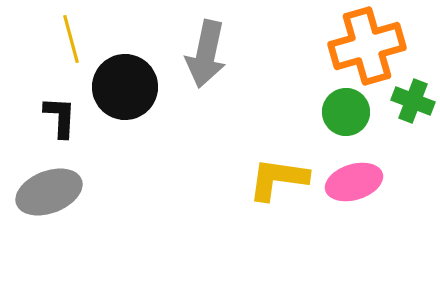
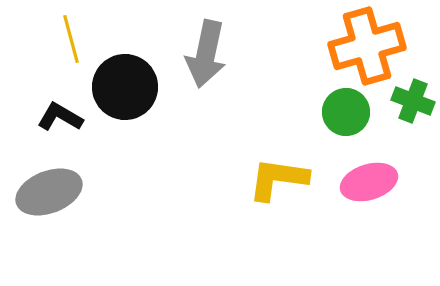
black L-shape: rotated 63 degrees counterclockwise
pink ellipse: moved 15 px right
